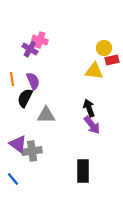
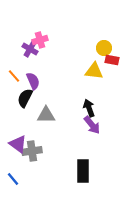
pink cross: rotated 35 degrees counterclockwise
red rectangle: rotated 24 degrees clockwise
orange line: moved 2 px right, 3 px up; rotated 32 degrees counterclockwise
